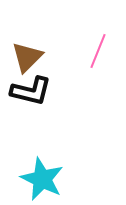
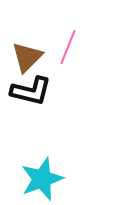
pink line: moved 30 px left, 4 px up
cyan star: rotated 27 degrees clockwise
